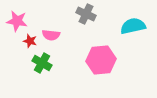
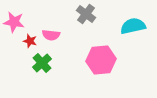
gray cross: rotated 12 degrees clockwise
pink star: moved 3 px left, 1 px down
green cross: rotated 18 degrees clockwise
